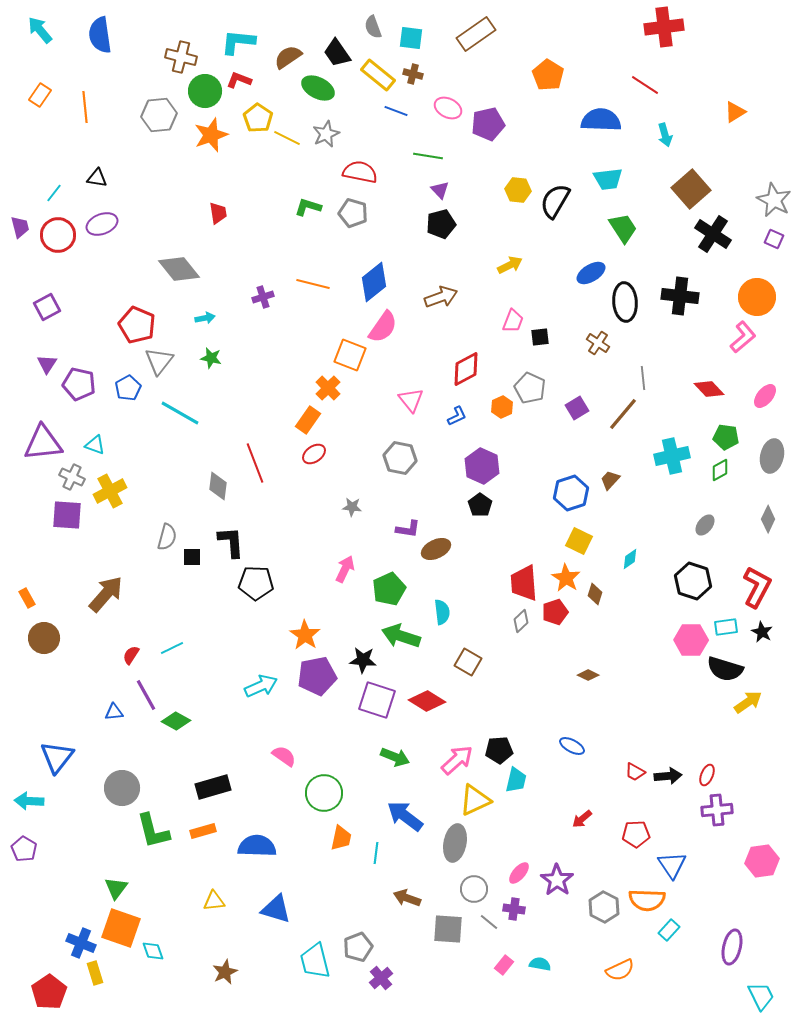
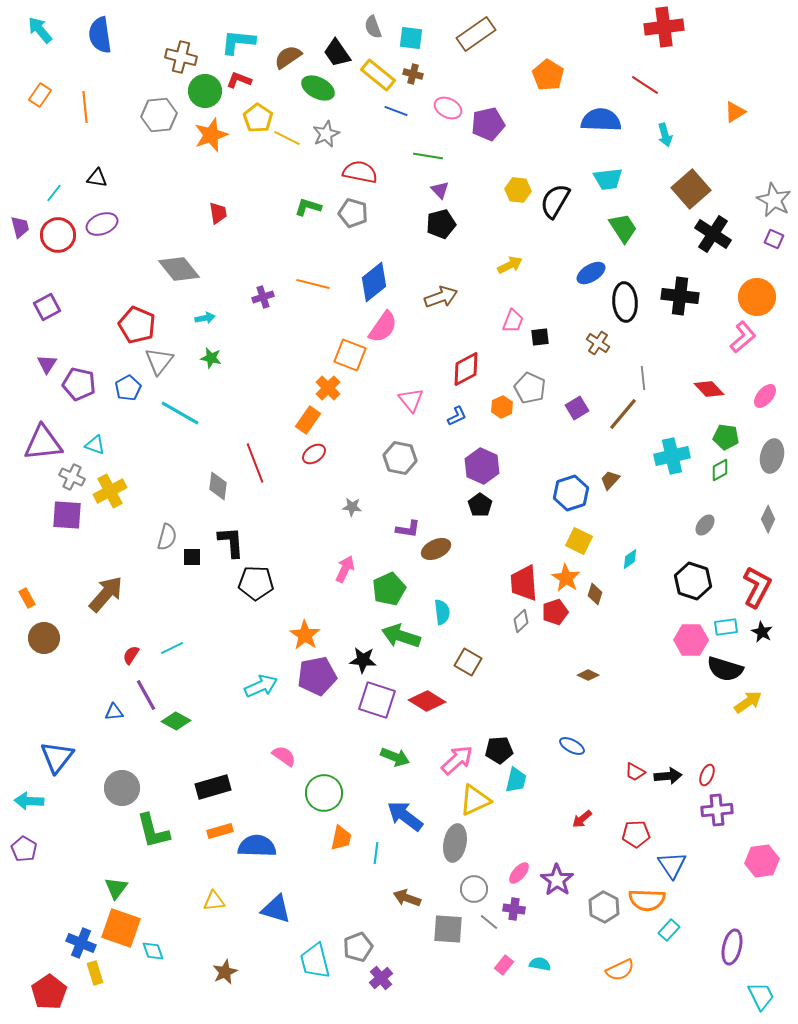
orange rectangle at (203, 831): moved 17 px right
